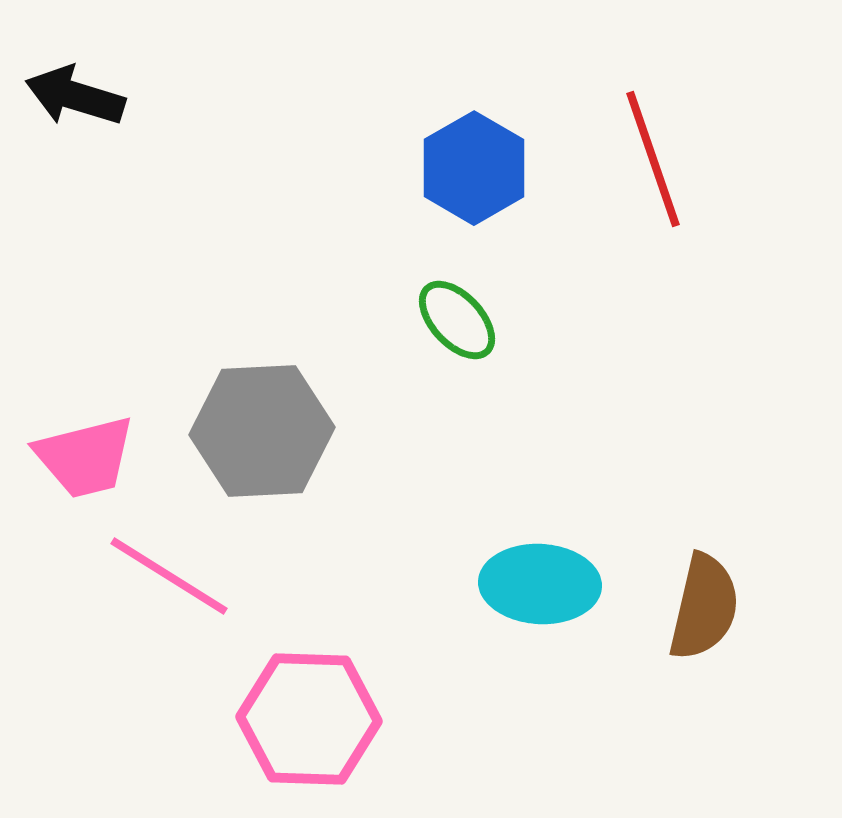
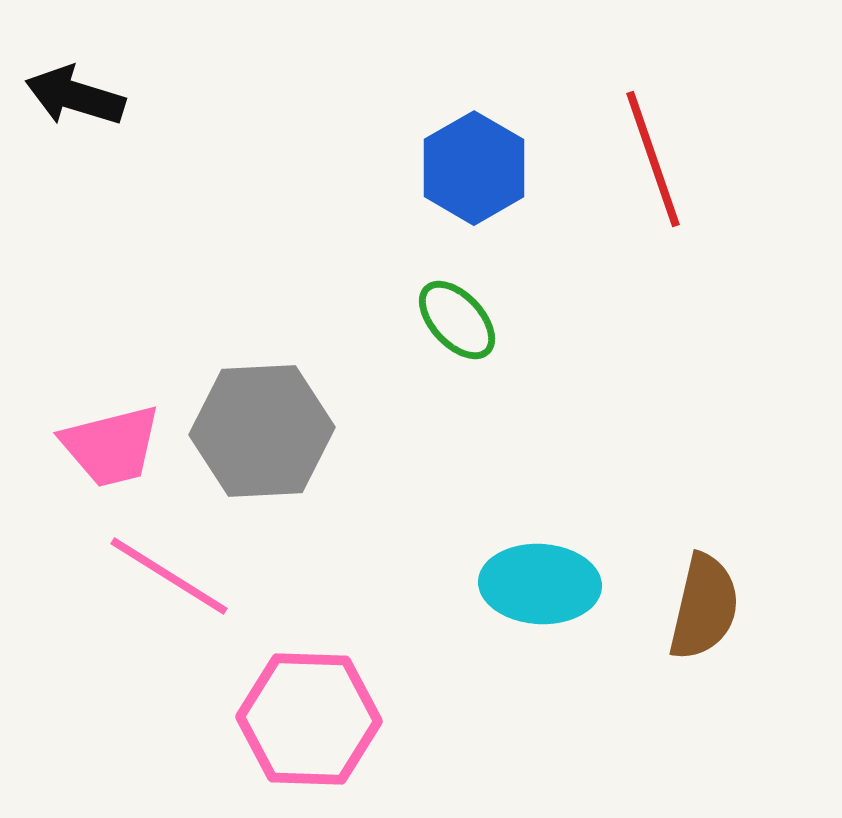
pink trapezoid: moved 26 px right, 11 px up
